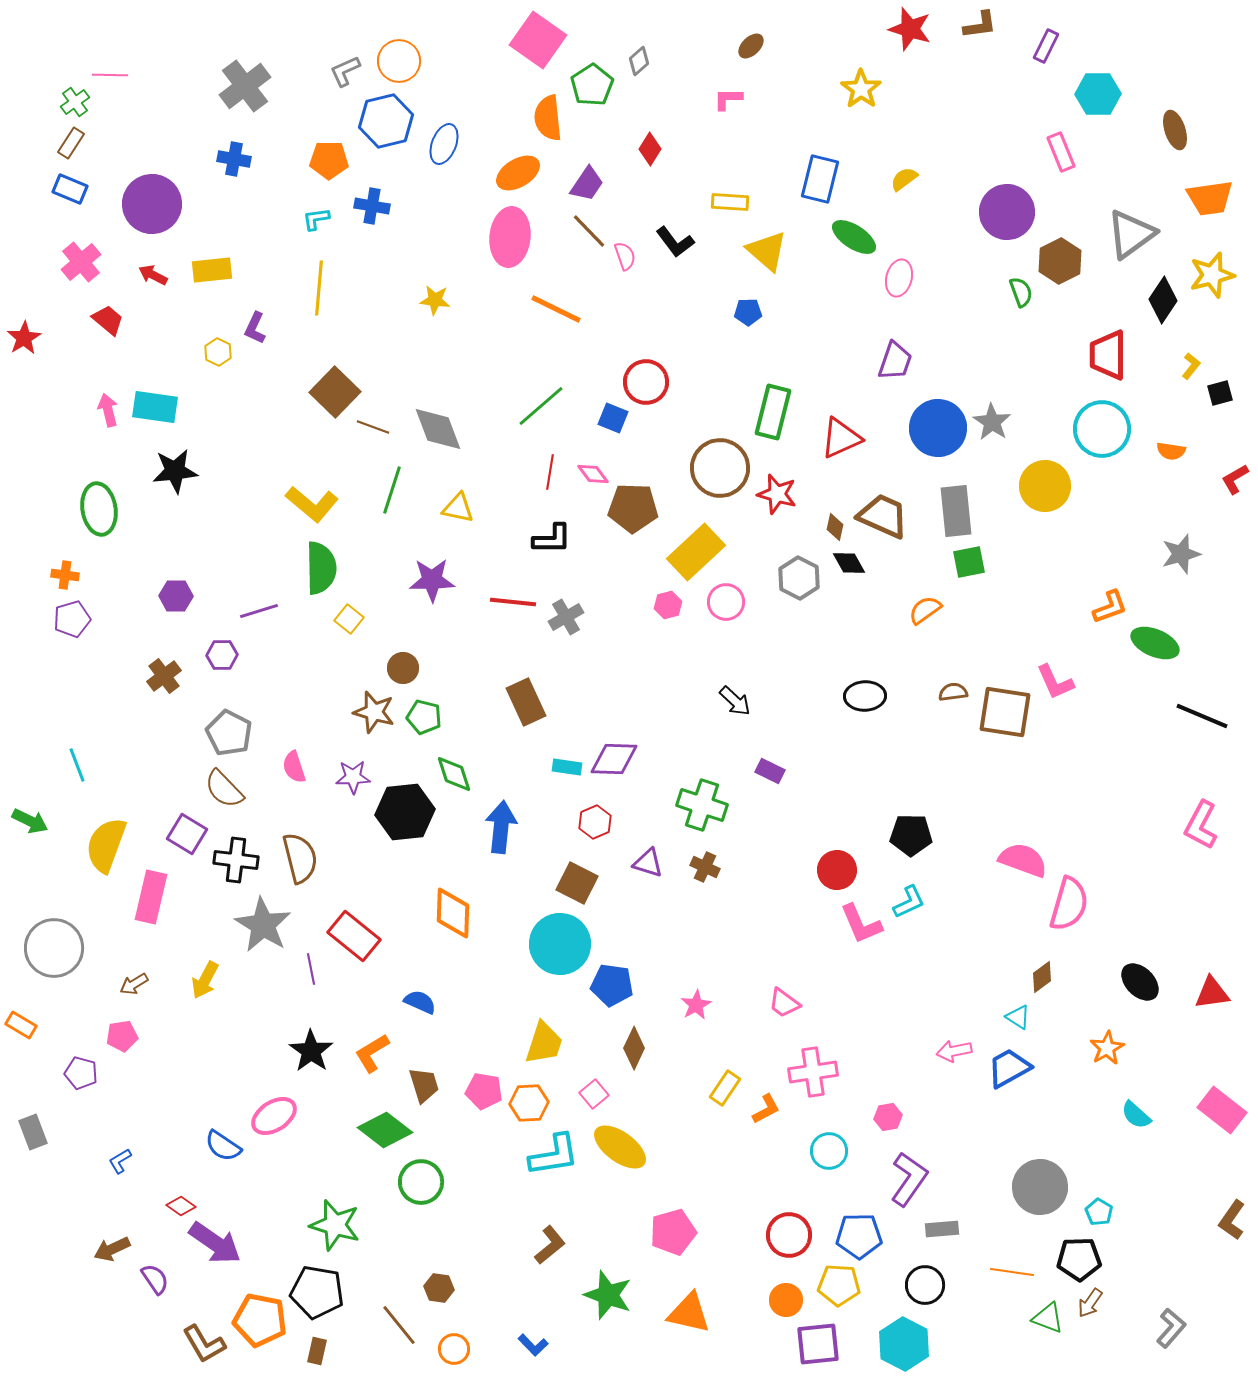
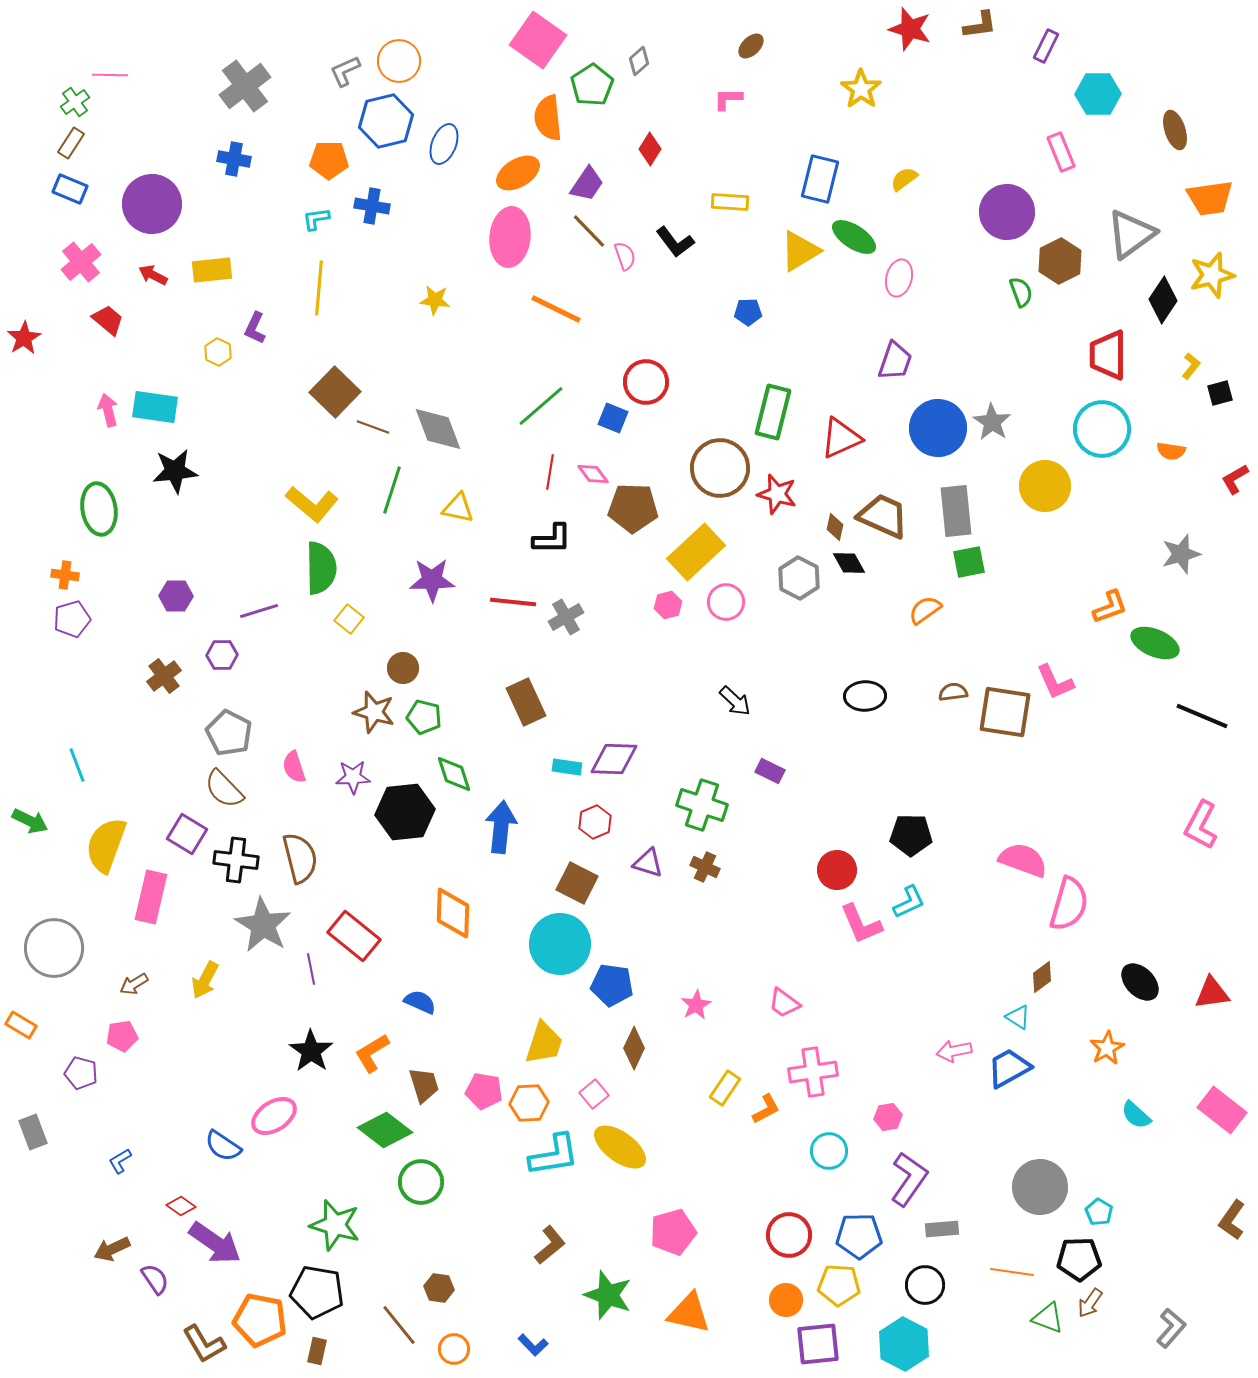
yellow triangle at (767, 251): moved 33 px right; rotated 48 degrees clockwise
